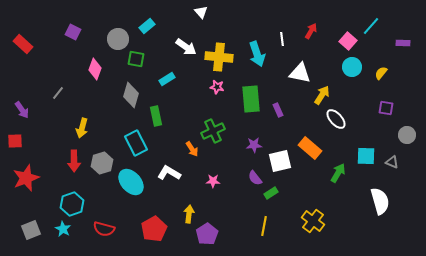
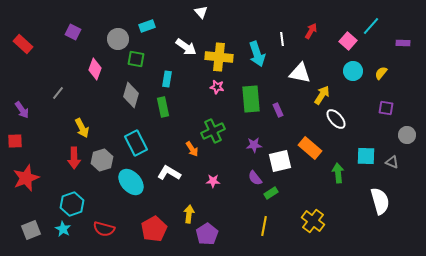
cyan rectangle at (147, 26): rotated 21 degrees clockwise
cyan circle at (352, 67): moved 1 px right, 4 px down
cyan rectangle at (167, 79): rotated 49 degrees counterclockwise
green rectangle at (156, 116): moved 7 px right, 9 px up
yellow arrow at (82, 128): rotated 42 degrees counterclockwise
red arrow at (74, 161): moved 3 px up
gray hexagon at (102, 163): moved 3 px up
green arrow at (338, 173): rotated 36 degrees counterclockwise
